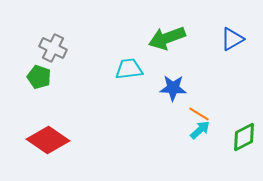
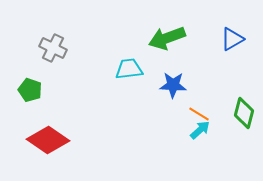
green pentagon: moved 9 px left, 13 px down
blue star: moved 3 px up
green diamond: moved 24 px up; rotated 48 degrees counterclockwise
